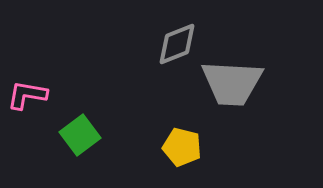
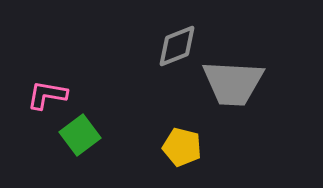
gray diamond: moved 2 px down
gray trapezoid: moved 1 px right
pink L-shape: moved 20 px right
